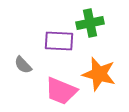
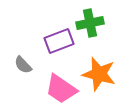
purple rectangle: rotated 24 degrees counterclockwise
pink trapezoid: moved 2 px up; rotated 12 degrees clockwise
